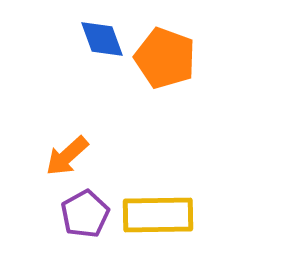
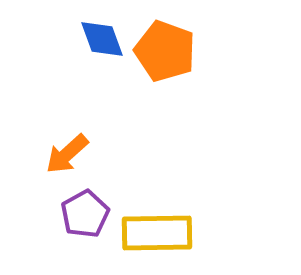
orange pentagon: moved 7 px up
orange arrow: moved 2 px up
yellow rectangle: moved 1 px left, 18 px down
